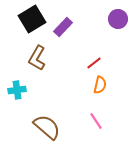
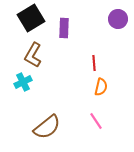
black square: moved 1 px left, 1 px up
purple rectangle: moved 1 px right, 1 px down; rotated 42 degrees counterclockwise
brown L-shape: moved 4 px left, 3 px up
red line: rotated 56 degrees counterclockwise
orange semicircle: moved 1 px right, 2 px down
cyan cross: moved 6 px right, 8 px up; rotated 18 degrees counterclockwise
brown semicircle: rotated 100 degrees clockwise
